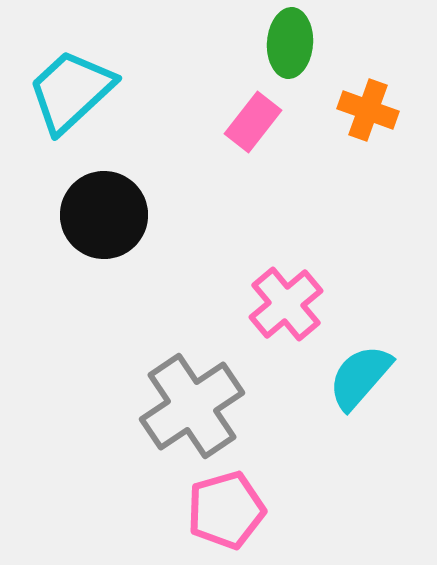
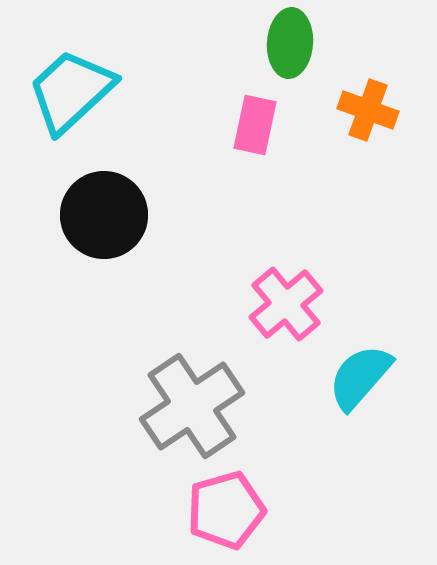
pink rectangle: moved 2 px right, 3 px down; rotated 26 degrees counterclockwise
